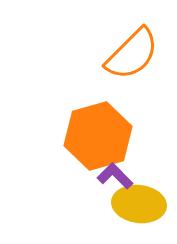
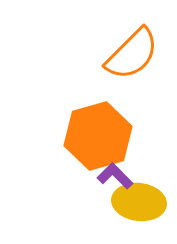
yellow ellipse: moved 2 px up
